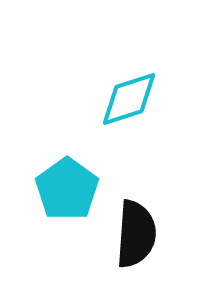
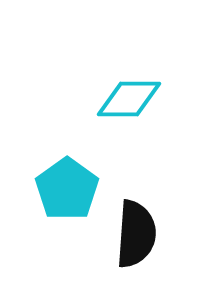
cyan diamond: rotated 18 degrees clockwise
